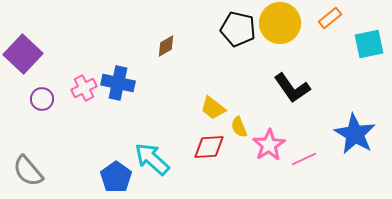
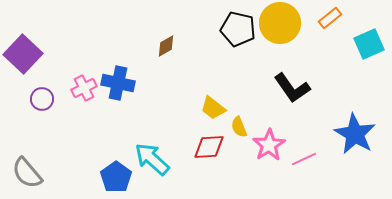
cyan square: rotated 12 degrees counterclockwise
gray semicircle: moved 1 px left, 2 px down
